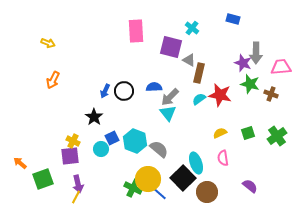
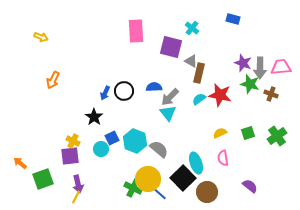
yellow arrow at (48, 43): moved 7 px left, 6 px up
gray arrow at (256, 53): moved 4 px right, 15 px down
gray triangle at (189, 60): moved 2 px right, 1 px down
blue arrow at (105, 91): moved 2 px down
